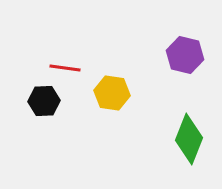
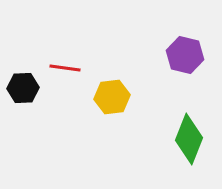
yellow hexagon: moved 4 px down; rotated 16 degrees counterclockwise
black hexagon: moved 21 px left, 13 px up
